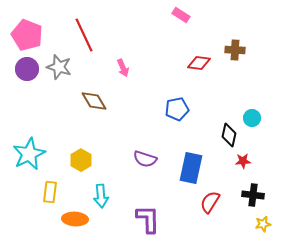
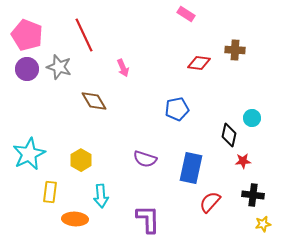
pink rectangle: moved 5 px right, 1 px up
red semicircle: rotated 10 degrees clockwise
